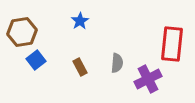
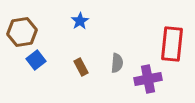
brown rectangle: moved 1 px right
purple cross: rotated 16 degrees clockwise
